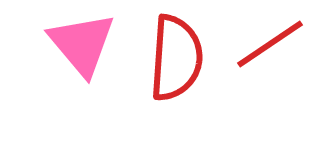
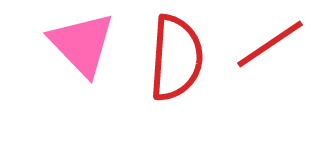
pink triangle: rotated 4 degrees counterclockwise
